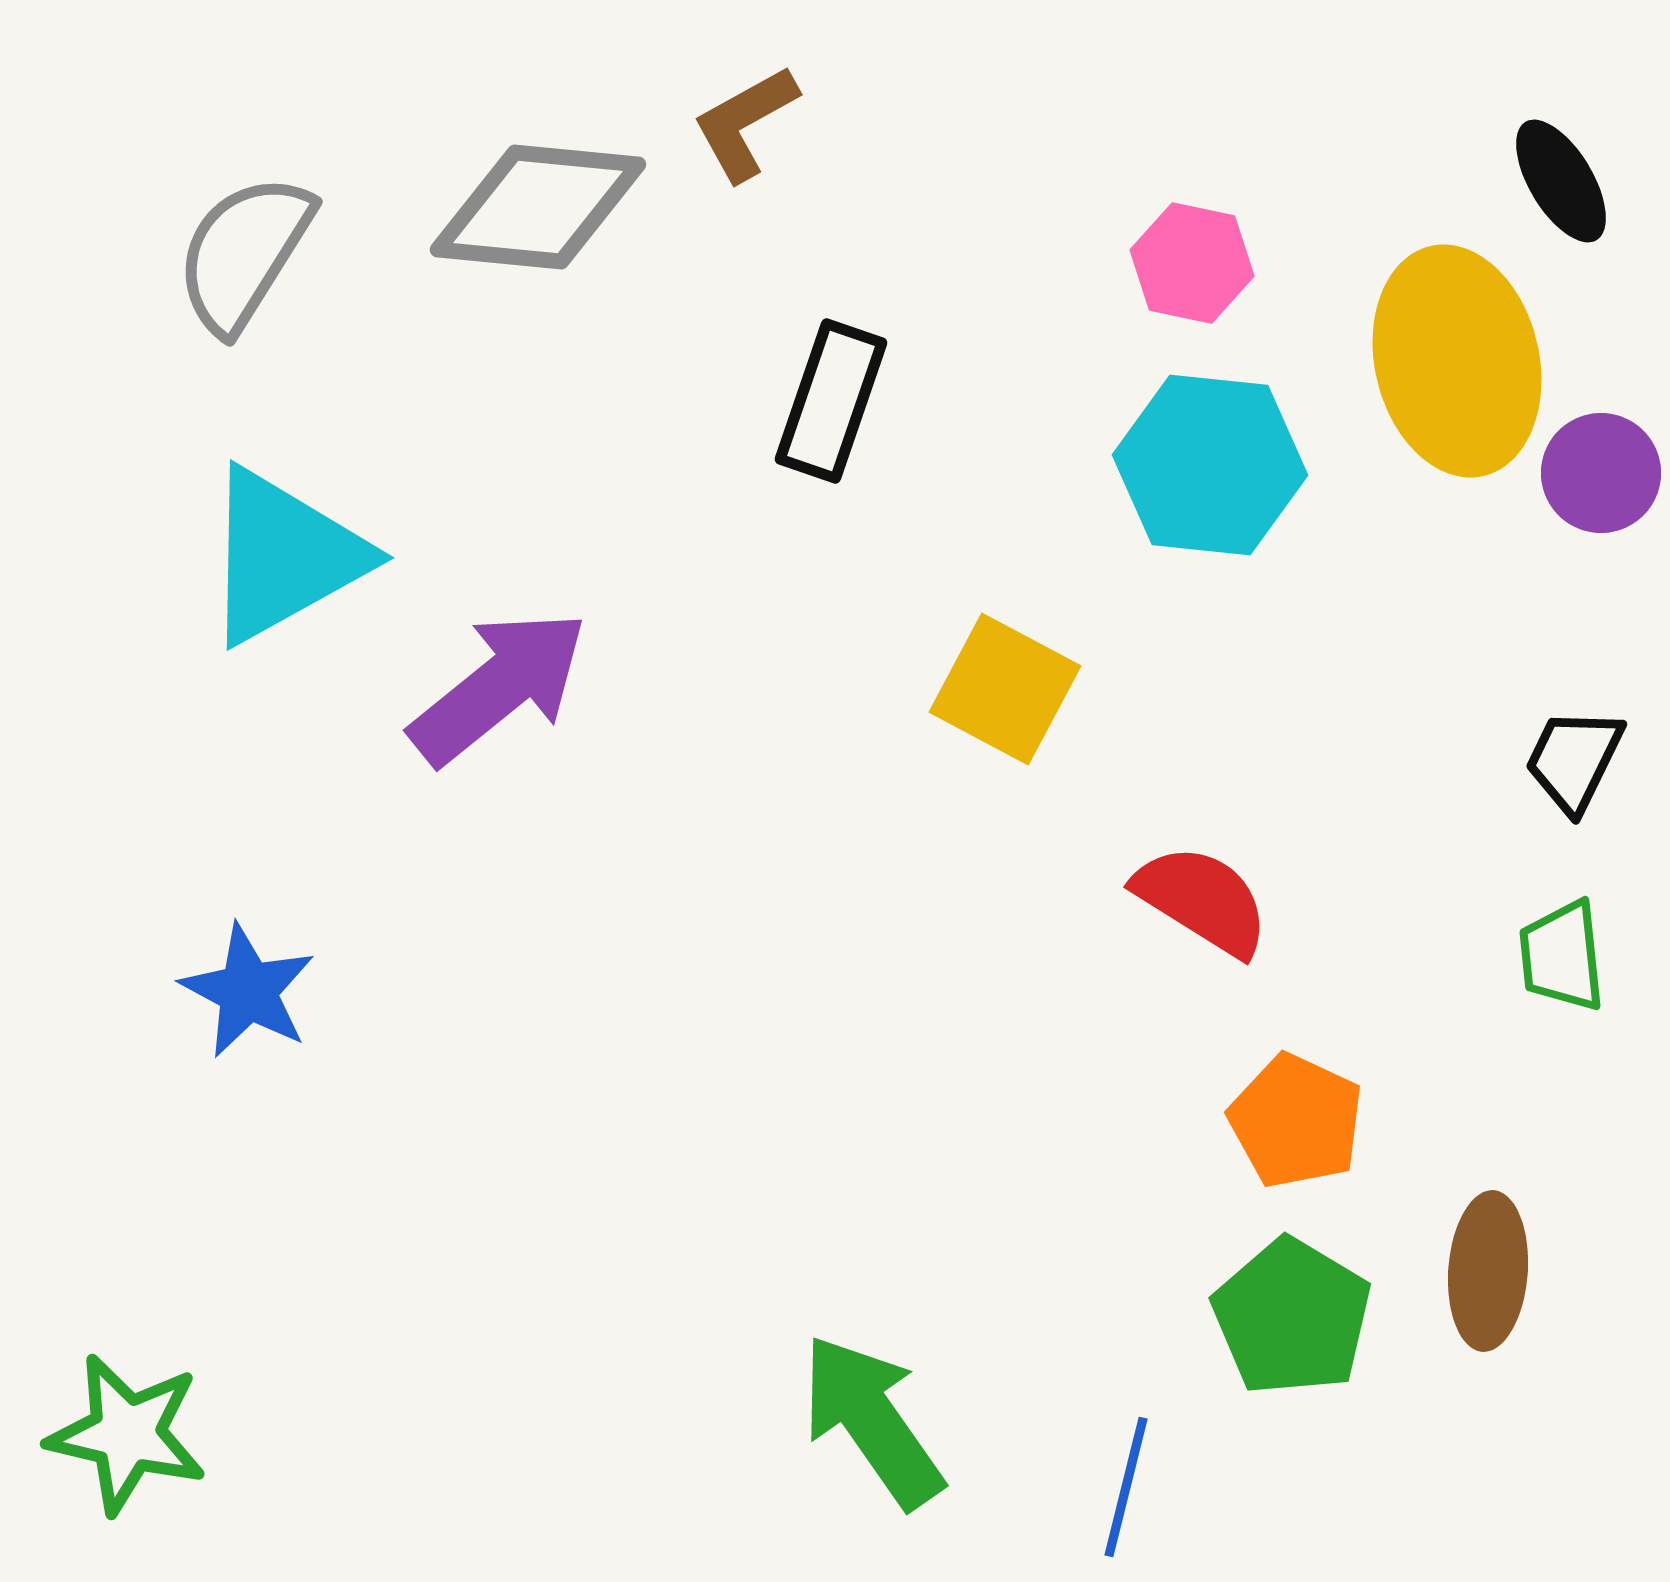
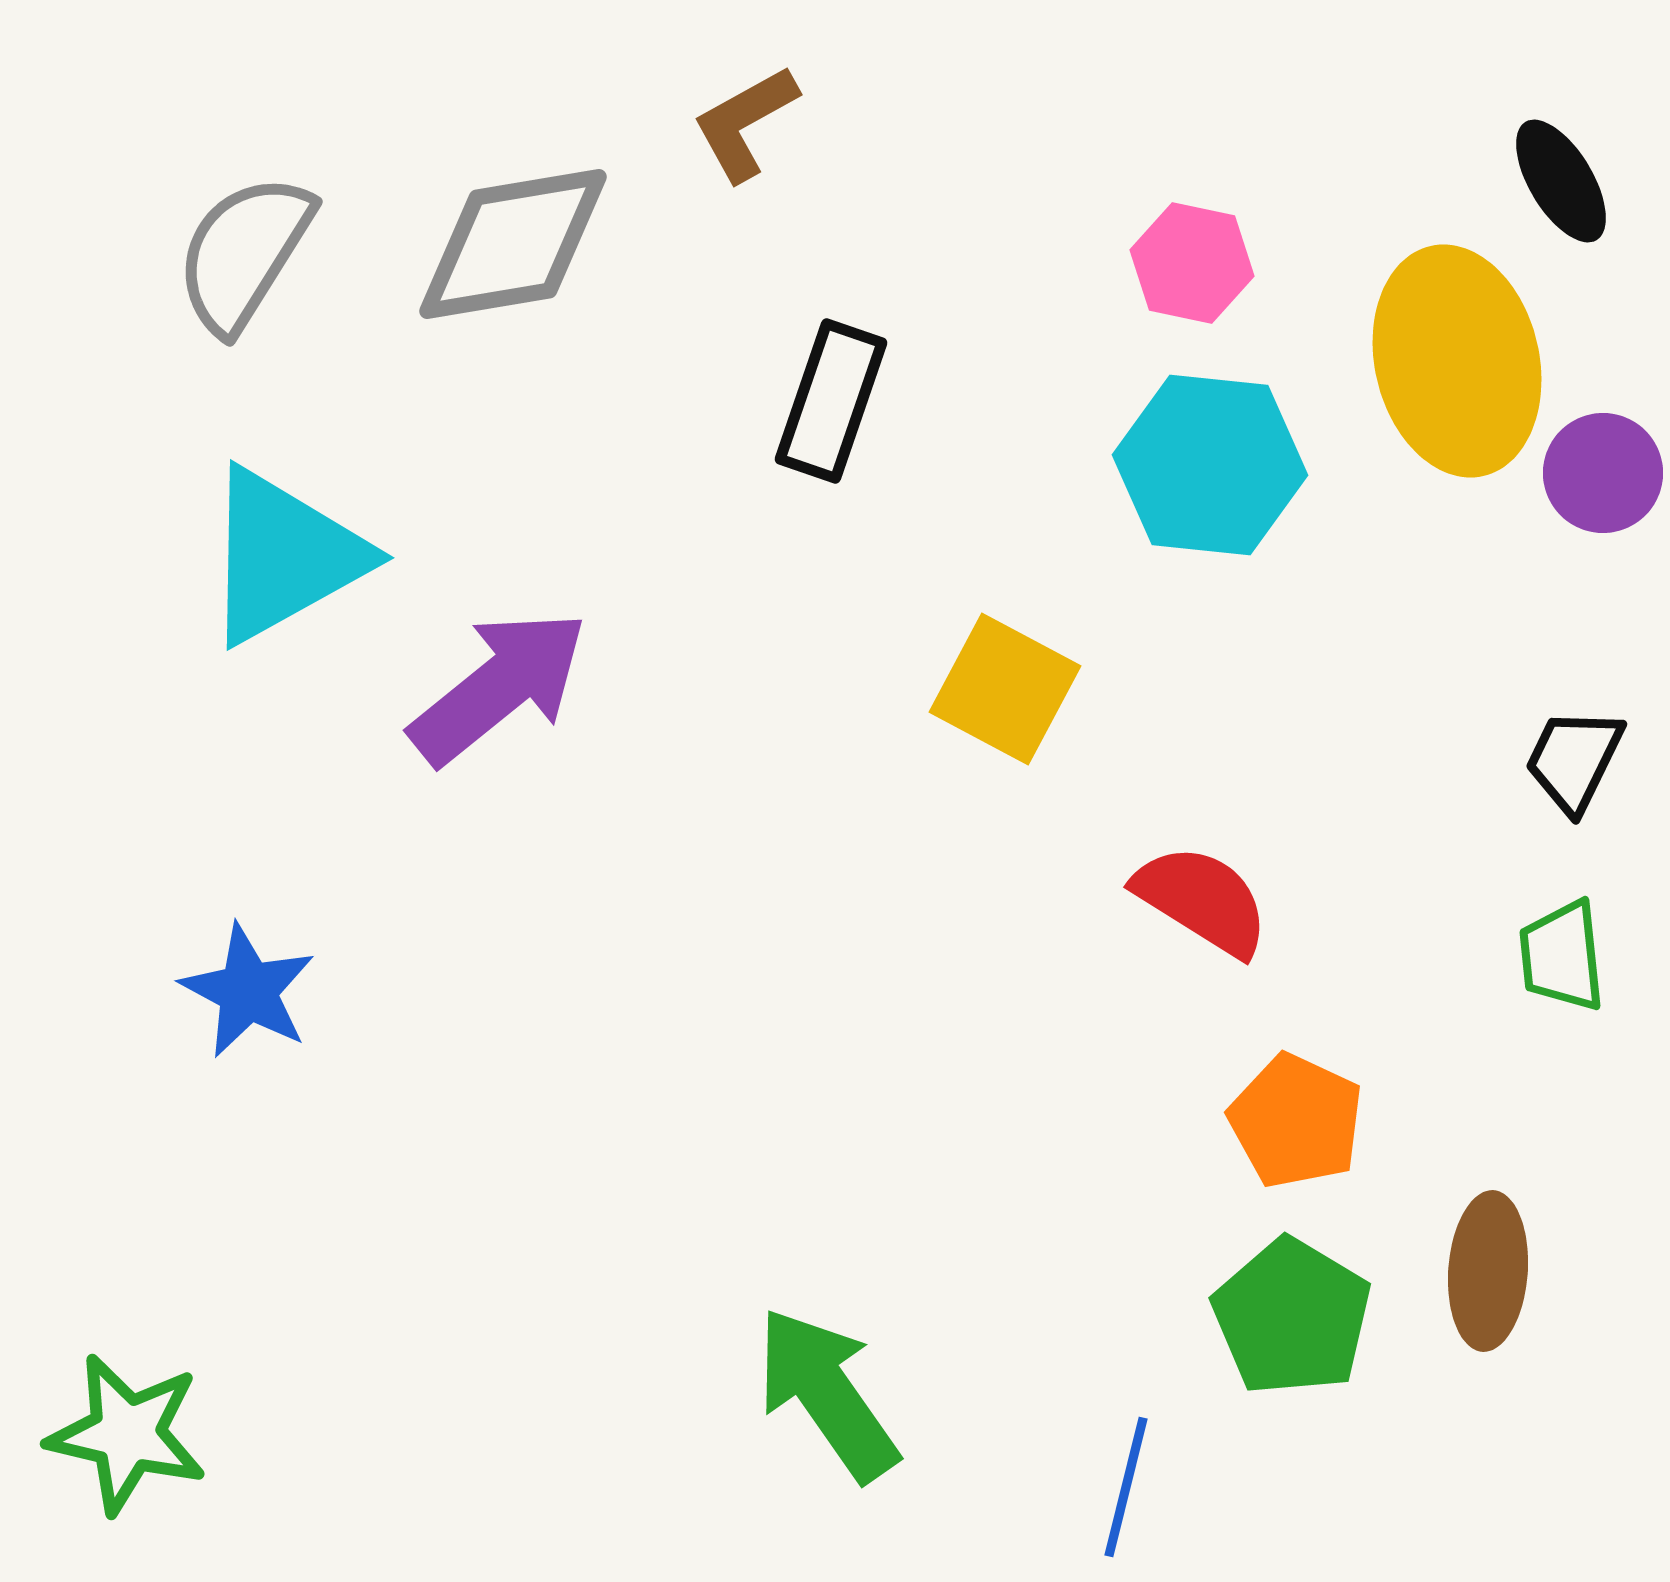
gray diamond: moved 25 px left, 37 px down; rotated 15 degrees counterclockwise
purple circle: moved 2 px right
green arrow: moved 45 px left, 27 px up
